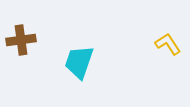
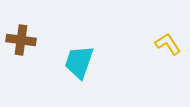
brown cross: rotated 16 degrees clockwise
